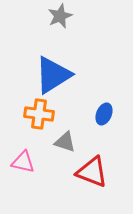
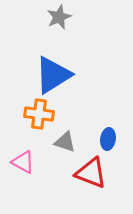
gray star: moved 1 px left, 1 px down
blue ellipse: moved 4 px right, 25 px down; rotated 15 degrees counterclockwise
pink triangle: rotated 15 degrees clockwise
red triangle: moved 1 px left, 1 px down
